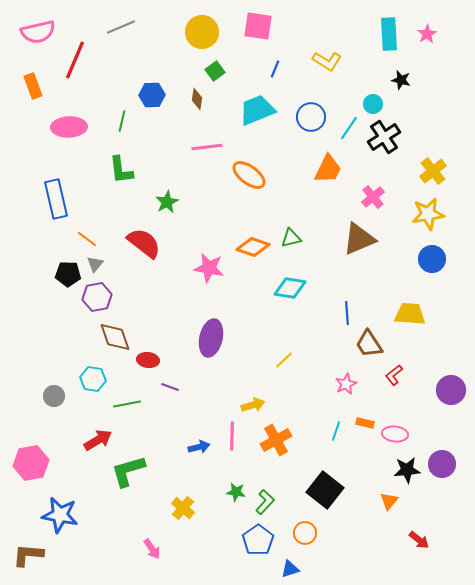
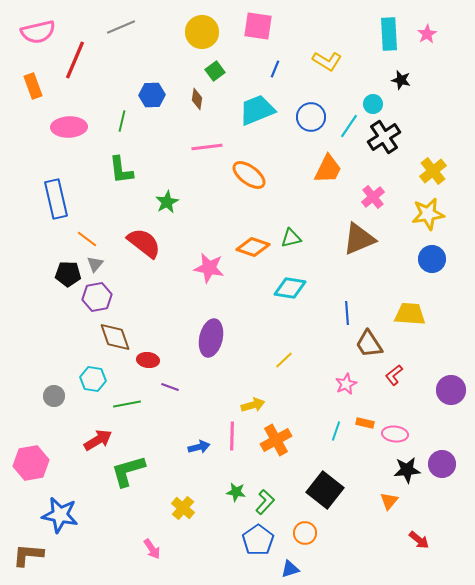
cyan line at (349, 128): moved 2 px up
